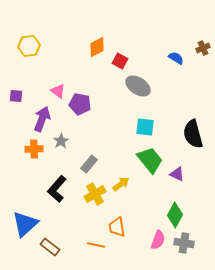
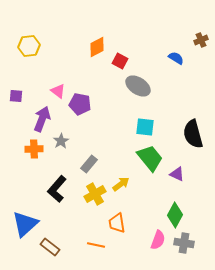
brown cross: moved 2 px left, 8 px up
green trapezoid: moved 2 px up
orange trapezoid: moved 4 px up
